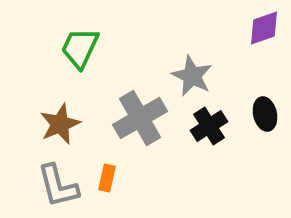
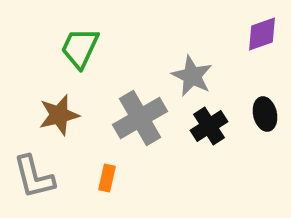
purple diamond: moved 2 px left, 6 px down
brown star: moved 1 px left, 9 px up; rotated 9 degrees clockwise
gray L-shape: moved 24 px left, 9 px up
